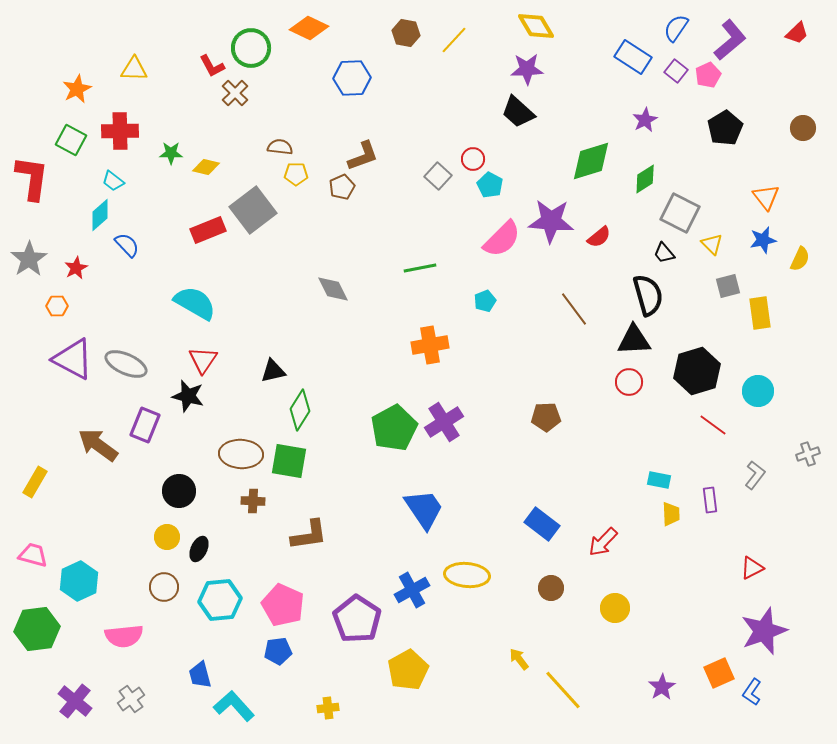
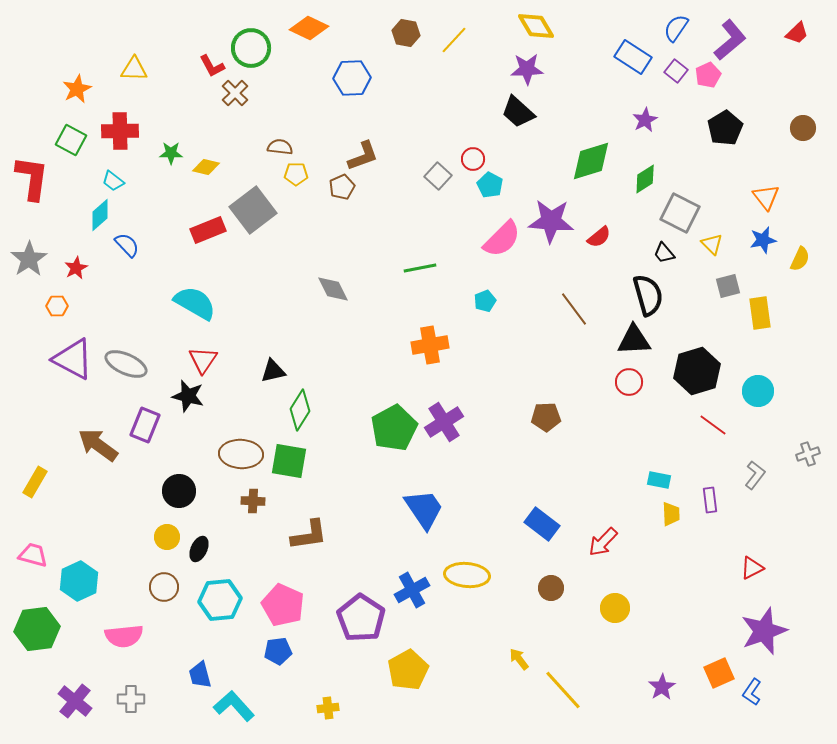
purple pentagon at (357, 619): moved 4 px right, 1 px up
gray cross at (131, 699): rotated 36 degrees clockwise
